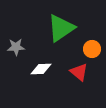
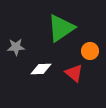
orange circle: moved 2 px left, 2 px down
red triangle: moved 5 px left, 1 px down
